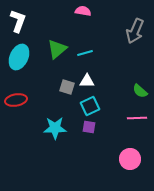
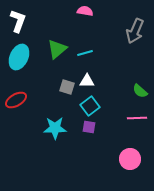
pink semicircle: moved 2 px right
red ellipse: rotated 20 degrees counterclockwise
cyan square: rotated 12 degrees counterclockwise
